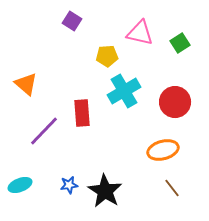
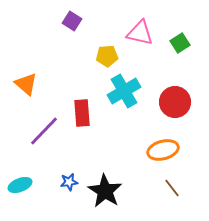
blue star: moved 3 px up
